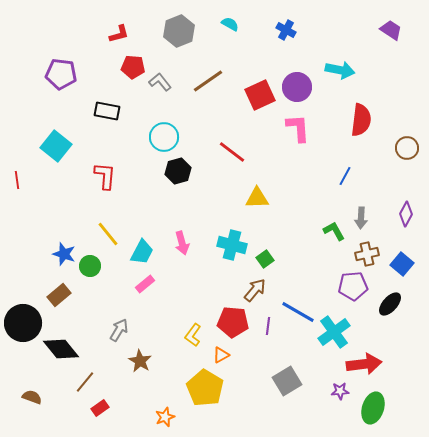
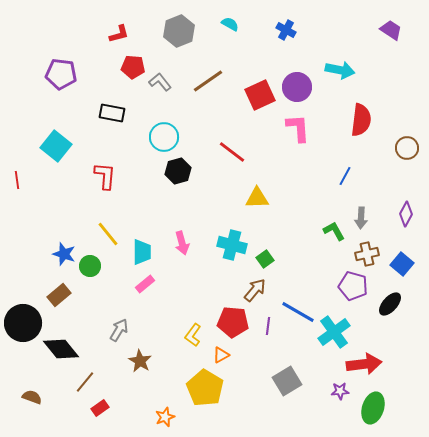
black rectangle at (107, 111): moved 5 px right, 2 px down
cyan trapezoid at (142, 252): rotated 28 degrees counterclockwise
purple pentagon at (353, 286): rotated 20 degrees clockwise
